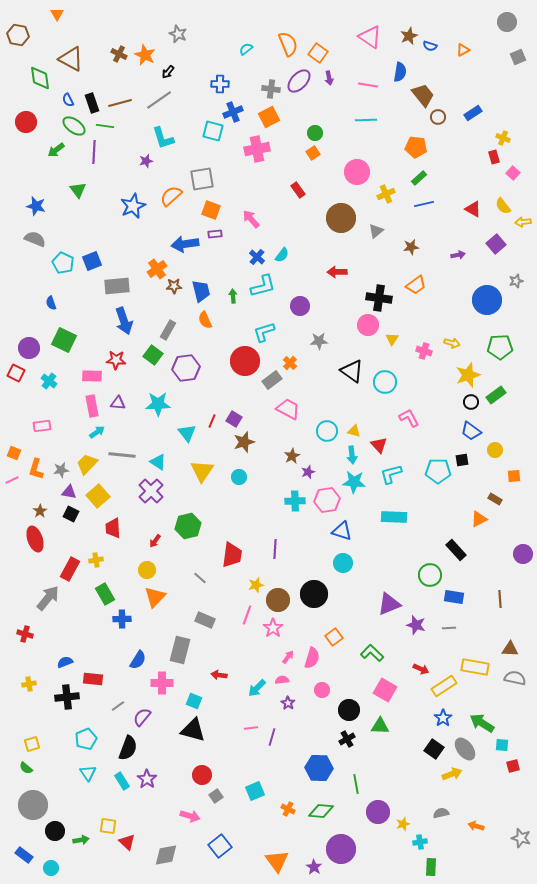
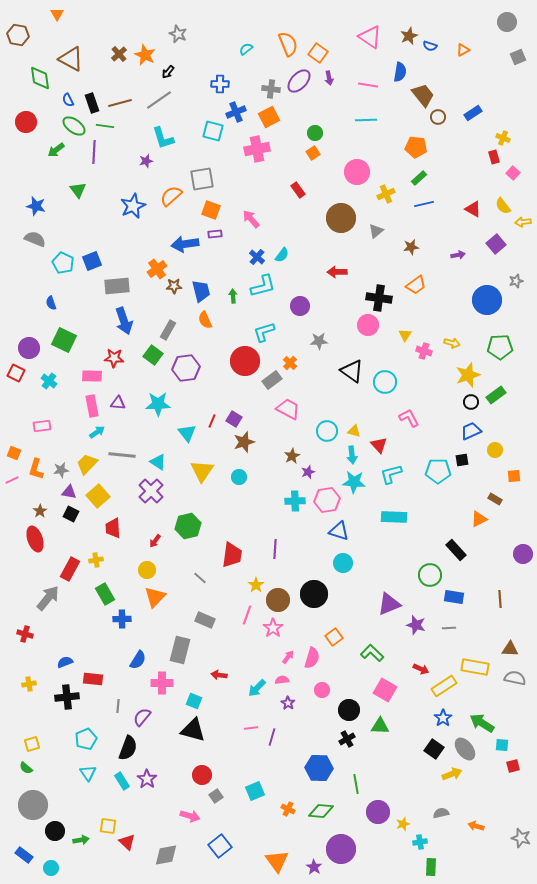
brown cross at (119, 54): rotated 21 degrees clockwise
blue cross at (233, 112): moved 3 px right
yellow triangle at (392, 339): moved 13 px right, 4 px up
red star at (116, 360): moved 2 px left, 2 px up
blue trapezoid at (471, 431): rotated 120 degrees clockwise
blue triangle at (342, 531): moved 3 px left
yellow star at (256, 585): rotated 21 degrees counterclockwise
gray line at (118, 706): rotated 48 degrees counterclockwise
